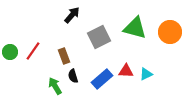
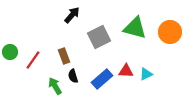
red line: moved 9 px down
